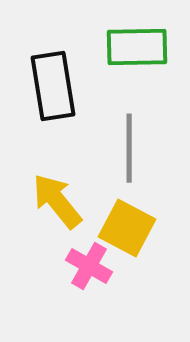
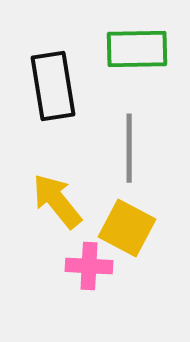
green rectangle: moved 2 px down
pink cross: rotated 27 degrees counterclockwise
